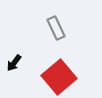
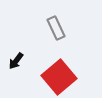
black arrow: moved 2 px right, 2 px up
